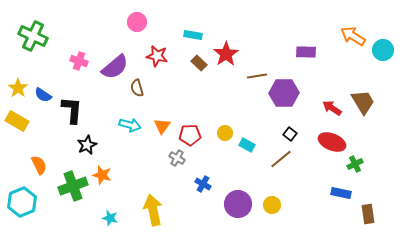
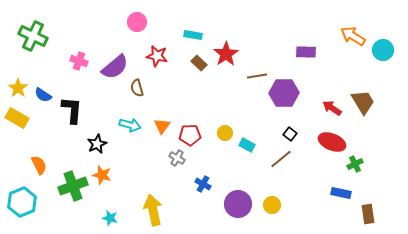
yellow rectangle at (17, 121): moved 3 px up
black star at (87, 145): moved 10 px right, 1 px up
